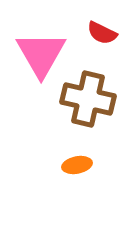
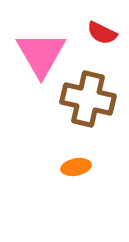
orange ellipse: moved 1 px left, 2 px down
